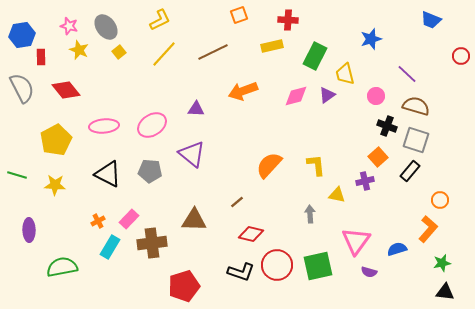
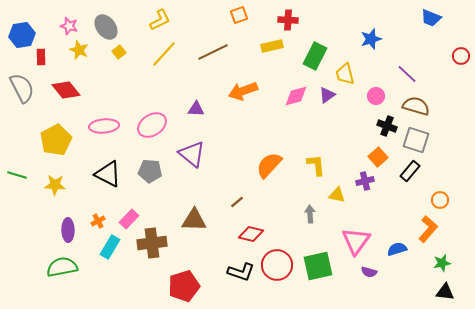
blue trapezoid at (431, 20): moved 2 px up
purple ellipse at (29, 230): moved 39 px right
